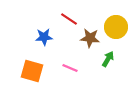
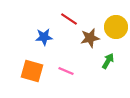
brown star: rotated 18 degrees counterclockwise
green arrow: moved 2 px down
pink line: moved 4 px left, 3 px down
